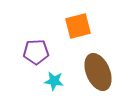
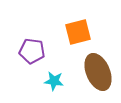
orange square: moved 6 px down
purple pentagon: moved 4 px left, 1 px up; rotated 10 degrees clockwise
